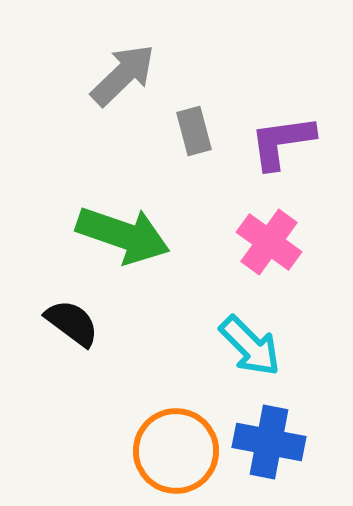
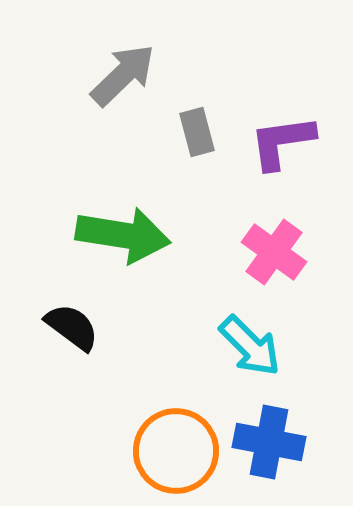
gray rectangle: moved 3 px right, 1 px down
green arrow: rotated 10 degrees counterclockwise
pink cross: moved 5 px right, 10 px down
black semicircle: moved 4 px down
